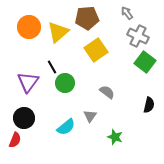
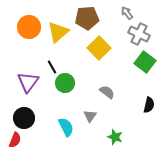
gray cross: moved 1 px right, 2 px up
yellow square: moved 3 px right, 2 px up; rotated 10 degrees counterclockwise
cyan semicircle: rotated 78 degrees counterclockwise
